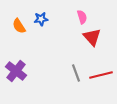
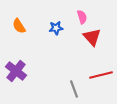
blue star: moved 15 px right, 9 px down
gray line: moved 2 px left, 16 px down
